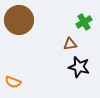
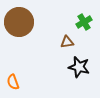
brown circle: moved 2 px down
brown triangle: moved 3 px left, 2 px up
orange semicircle: rotated 49 degrees clockwise
